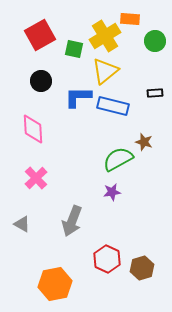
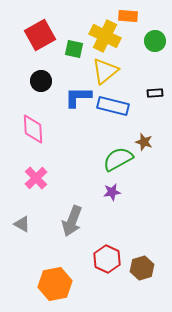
orange rectangle: moved 2 px left, 3 px up
yellow cross: rotated 32 degrees counterclockwise
